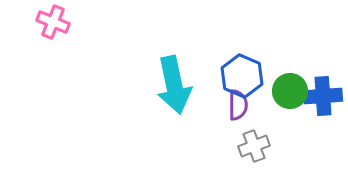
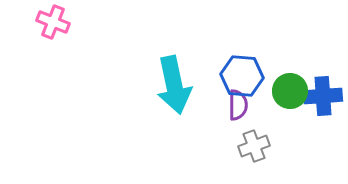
blue hexagon: rotated 18 degrees counterclockwise
